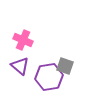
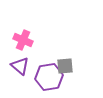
gray square: rotated 24 degrees counterclockwise
